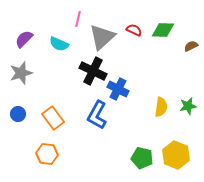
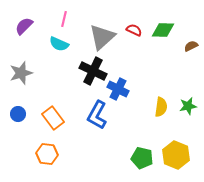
pink line: moved 14 px left
purple semicircle: moved 13 px up
